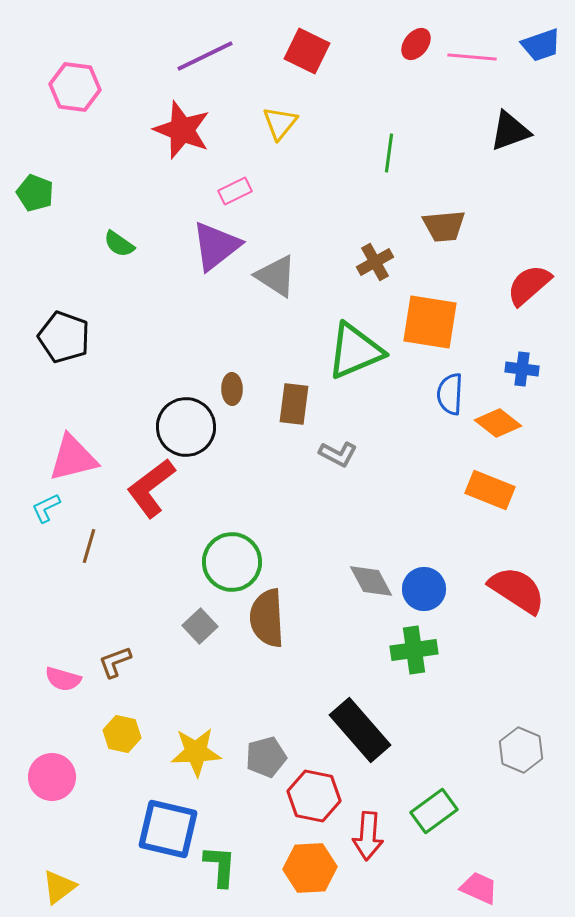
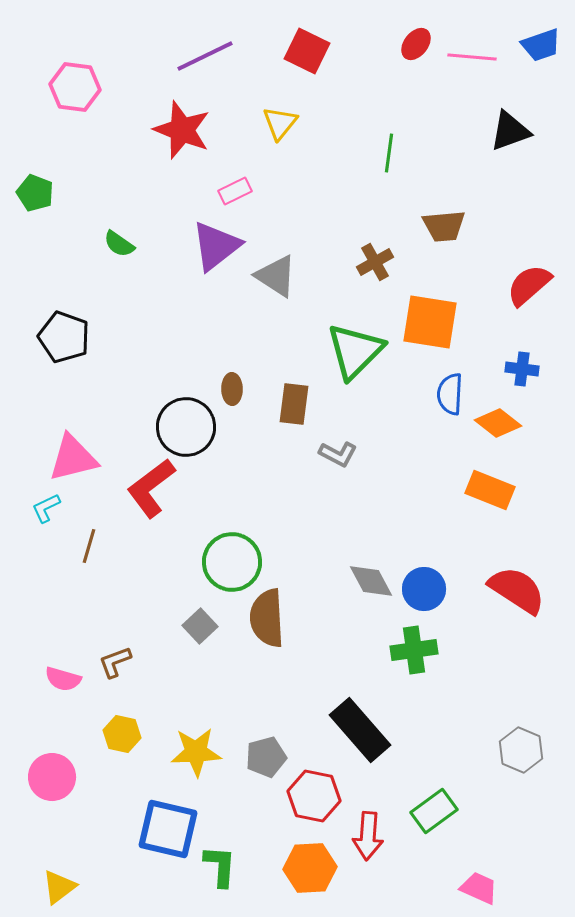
green triangle at (355, 351): rotated 22 degrees counterclockwise
